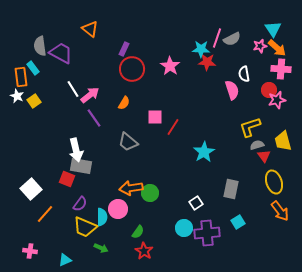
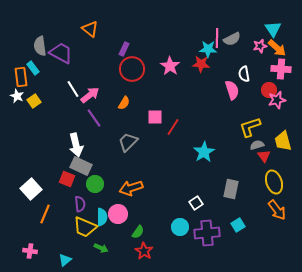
pink line at (217, 38): rotated 18 degrees counterclockwise
cyan star at (201, 49): moved 7 px right
red star at (207, 62): moved 6 px left, 2 px down
gray trapezoid at (128, 142): rotated 95 degrees clockwise
white arrow at (76, 150): moved 5 px up
gray rectangle at (81, 166): rotated 15 degrees clockwise
orange arrow at (131, 188): rotated 10 degrees counterclockwise
green circle at (150, 193): moved 55 px left, 9 px up
purple semicircle at (80, 204): rotated 42 degrees counterclockwise
pink circle at (118, 209): moved 5 px down
orange arrow at (280, 211): moved 3 px left, 1 px up
orange line at (45, 214): rotated 18 degrees counterclockwise
cyan square at (238, 222): moved 3 px down
cyan circle at (184, 228): moved 4 px left, 1 px up
cyan triangle at (65, 260): rotated 16 degrees counterclockwise
